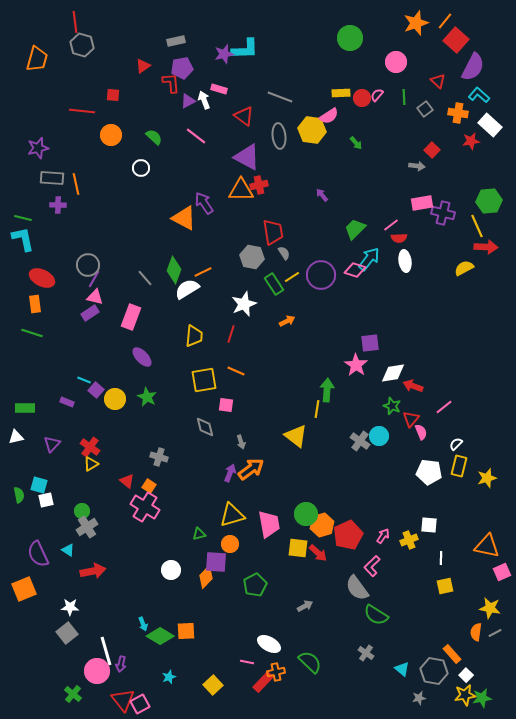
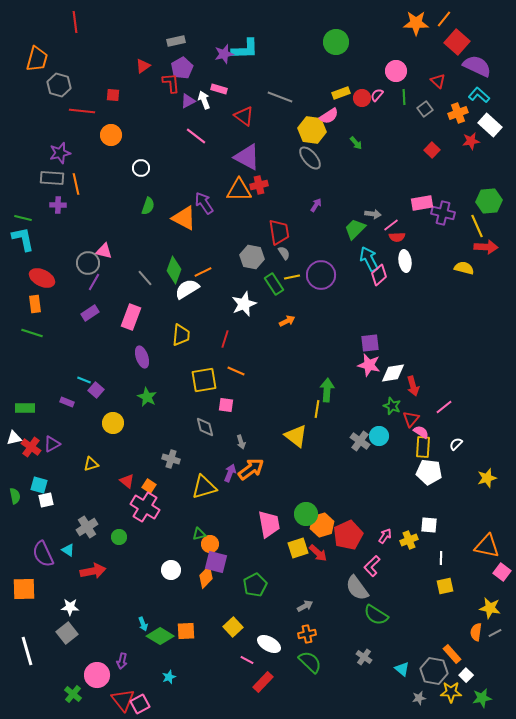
orange line at (445, 21): moved 1 px left, 2 px up
orange star at (416, 23): rotated 20 degrees clockwise
green circle at (350, 38): moved 14 px left, 4 px down
red square at (456, 40): moved 1 px right, 2 px down
gray hexagon at (82, 45): moved 23 px left, 40 px down
pink circle at (396, 62): moved 9 px down
purple semicircle at (473, 67): moved 4 px right, 1 px up; rotated 92 degrees counterclockwise
purple pentagon at (182, 68): rotated 20 degrees counterclockwise
yellow rectangle at (341, 93): rotated 18 degrees counterclockwise
orange cross at (458, 113): rotated 30 degrees counterclockwise
gray ellipse at (279, 136): moved 31 px right, 22 px down; rotated 35 degrees counterclockwise
green semicircle at (154, 137): moved 6 px left, 69 px down; rotated 66 degrees clockwise
purple star at (38, 148): moved 22 px right, 5 px down
gray arrow at (417, 166): moved 44 px left, 48 px down
orange triangle at (241, 190): moved 2 px left
purple arrow at (322, 195): moved 6 px left, 10 px down; rotated 72 degrees clockwise
red trapezoid at (273, 232): moved 6 px right
red semicircle at (399, 238): moved 2 px left, 1 px up
cyan arrow at (369, 259): rotated 65 degrees counterclockwise
gray circle at (88, 265): moved 2 px up
yellow semicircle at (464, 268): rotated 42 degrees clockwise
pink diamond at (355, 270): moved 24 px right, 5 px down; rotated 60 degrees counterclockwise
yellow line at (292, 277): rotated 21 degrees clockwise
purple line at (94, 279): moved 3 px down
pink triangle at (95, 297): moved 9 px right, 46 px up
red line at (231, 334): moved 6 px left, 5 px down
yellow trapezoid at (194, 336): moved 13 px left, 1 px up
purple ellipse at (142, 357): rotated 25 degrees clockwise
pink star at (356, 365): moved 13 px right; rotated 20 degrees counterclockwise
red arrow at (413, 386): rotated 126 degrees counterclockwise
yellow circle at (115, 399): moved 2 px left, 24 px down
pink semicircle at (421, 432): rotated 35 degrees counterclockwise
white triangle at (16, 437): moved 2 px left, 1 px down
purple triangle at (52, 444): rotated 18 degrees clockwise
red cross at (90, 447): moved 59 px left
gray cross at (159, 457): moved 12 px right, 2 px down
yellow triangle at (91, 464): rotated 14 degrees clockwise
yellow rectangle at (459, 466): moved 36 px left, 19 px up; rotated 10 degrees counterclockwise
green semicircle at (19, 495): moved 4 px left, 1 px down
green circle at (82, 511): moved 37 px right, 26 px down
yellow triangle at (232, 515): moved 28 px left, 28 px up
pink arrow at (383, 536): moved 2 px right
orange circle at (230, 544): moved 20 px left
yellow square at (298, 548): rotated 25 degrees counterclockwise
purple semicircle at (38, 554): moved 5 px right
purple square at (216, 562): rotated 10 degrees clockwise
pink square at (502, 572): rotated 30 degrees counterclockwise
orange square at (24, 589): rotated 20 degrees clockwise
white line at (106, 651): moved 79 px left
gray cross at (366, 653): moved 2 px left, 4 px down
pink line at (247, 662): moved 2 px up; rotated 16 degrees clockwise
purple arrow at (121, 664): moved 1 px right, 3 px up
pink circle at (97, 671): moved 4 px down
orange cross at (276, 672): moved 31 px right, 38 px up
yellow square at (213, 685): moved 20 px right, 58 px up
yellow star at (465, 695): moved 14 px left, 3 px up; rotated 10 degrees clockwise
